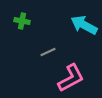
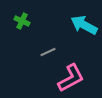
green cross: rotated 14 degrees clockwise
